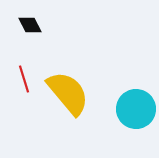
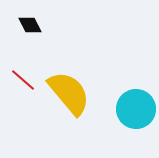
red line: moved 1 px left, 1 px down; rotated 32 degrees counterclockwise
yellow semicircle: moved 1 px right
